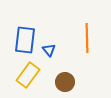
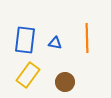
blue triangle: moved 6 px right, 7 px up; rotated 40 degrees counterclockwise
